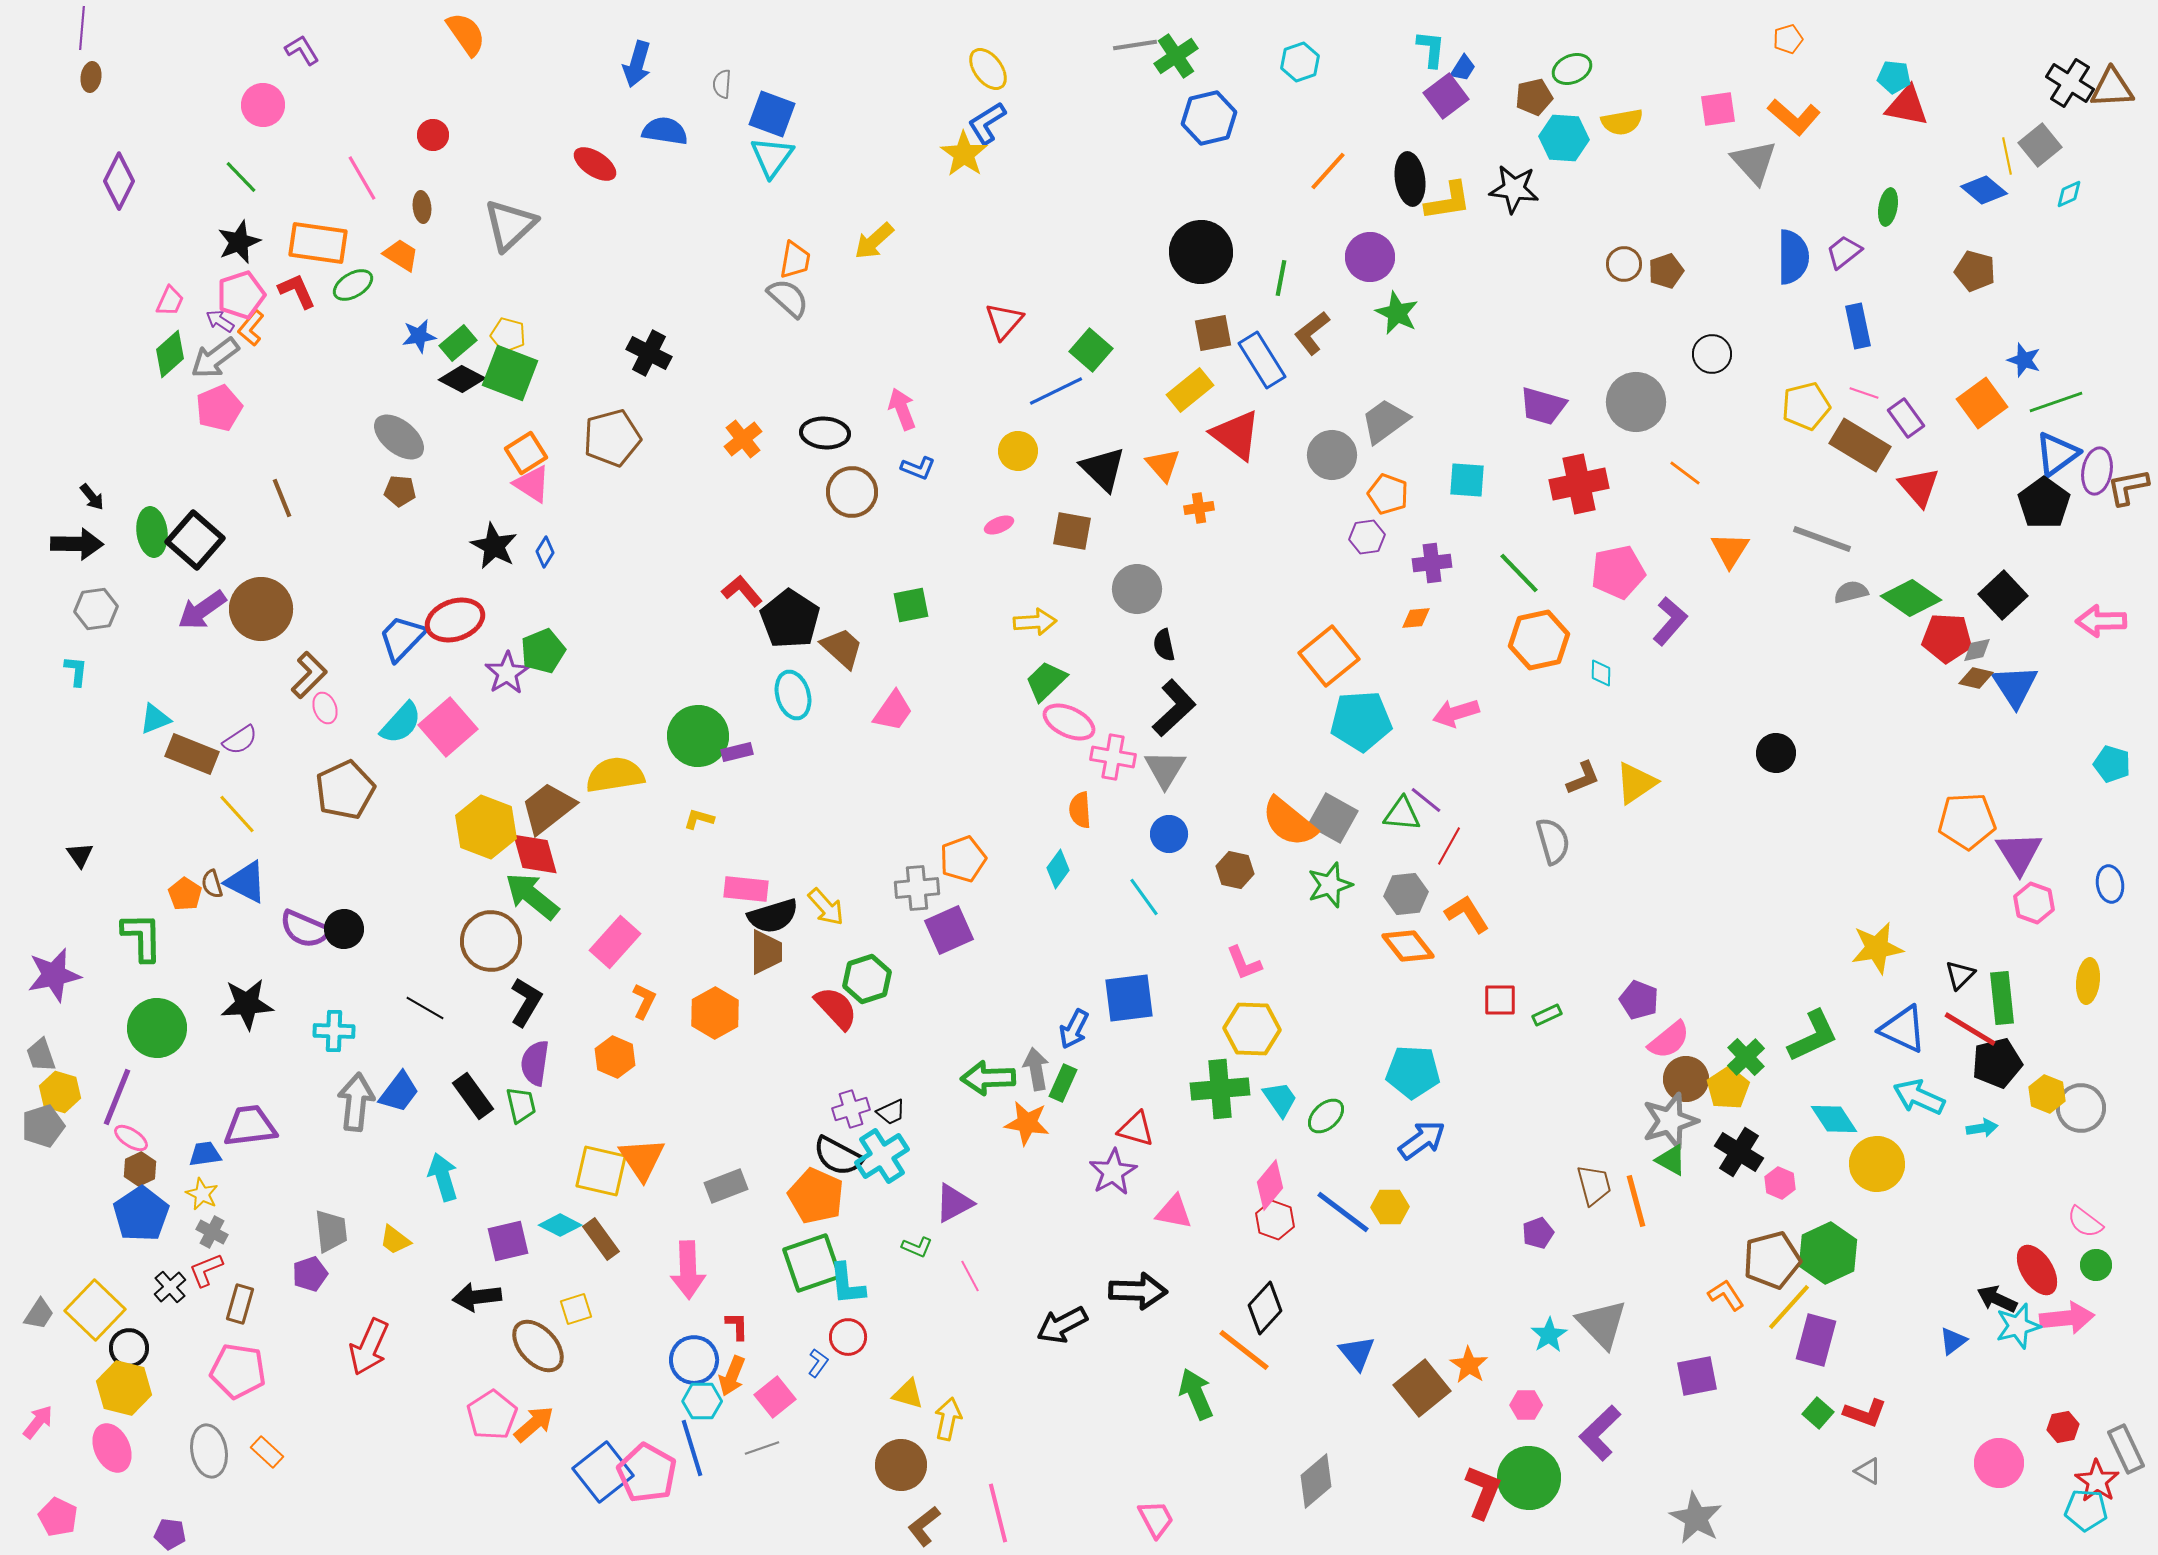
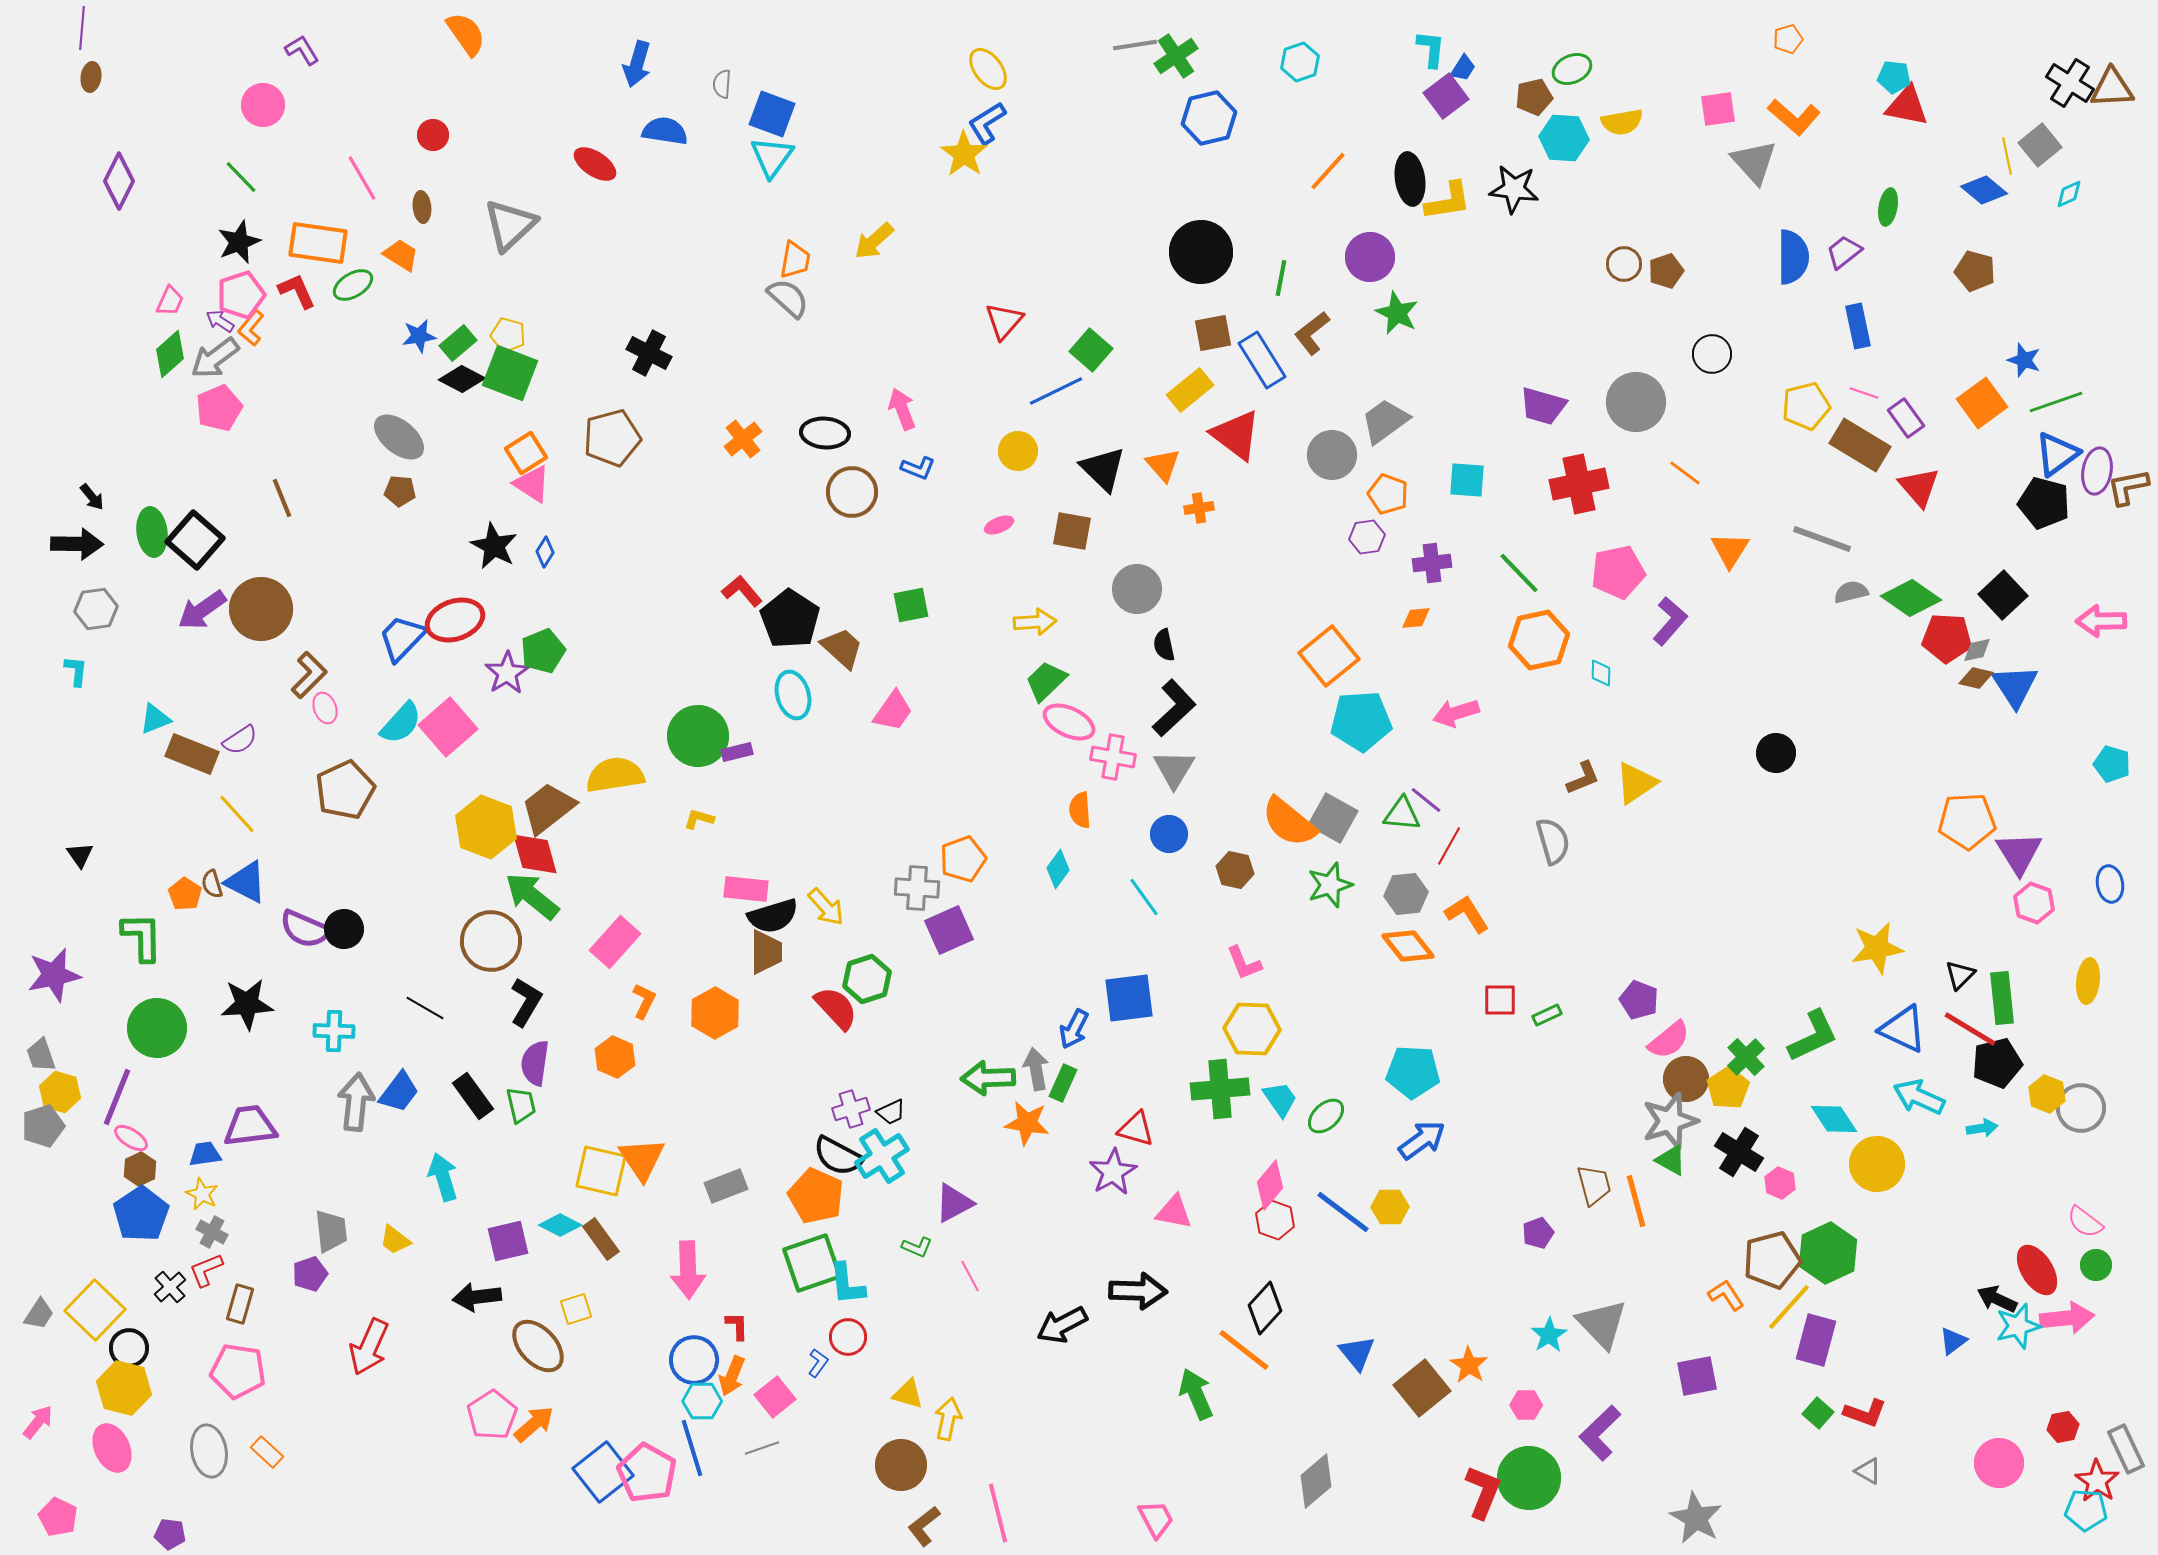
black pentagon at (2044, 503): rotated 21 degrees counterclockwise
gray triangle at (1165, 769): moved 9 px right
gray cross at (917, 888): rotated 9 degrees clockwise
